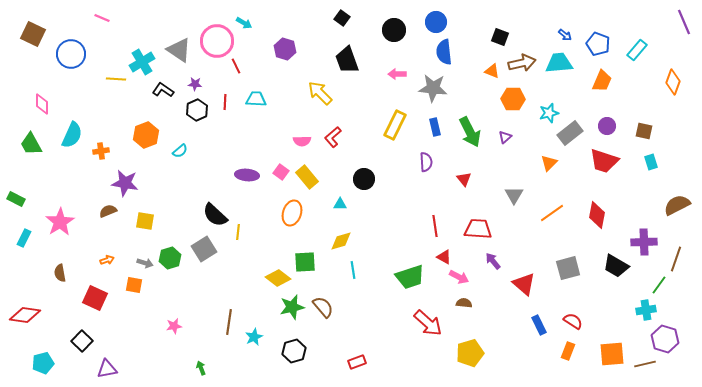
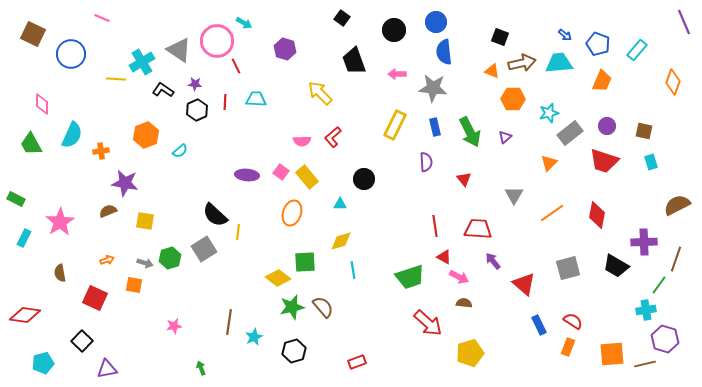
black trapezoid at (347, 60): moved 7 px right, 1 px down
orange rectangle at (568, 351): moved 4 px up
